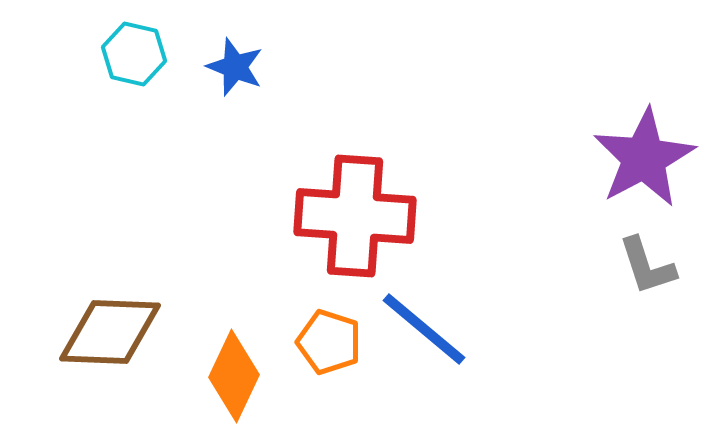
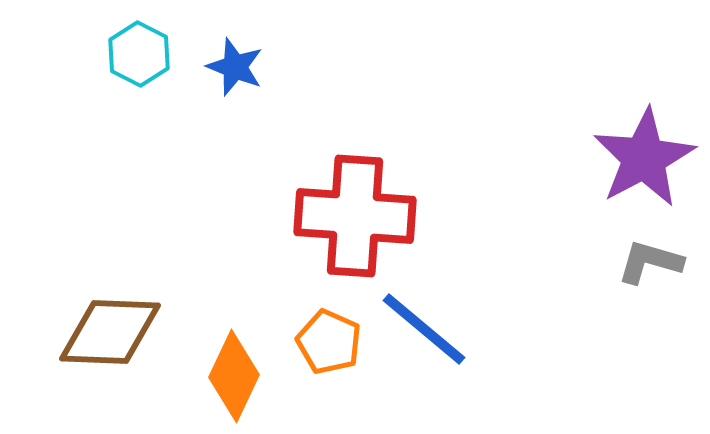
cyan hexagon: moved 5 px right; rotated 14 degrees clockwise
gray L-shape: moved 3 px right, 4 px up; rotated 124 degrees clockwise
orange pentagon: rotated 6 degrees clockwise
